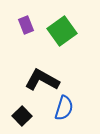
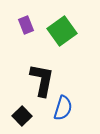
black L-shape: rotated 72 degrees clockwise
blue semicircle: moved 1 px left
